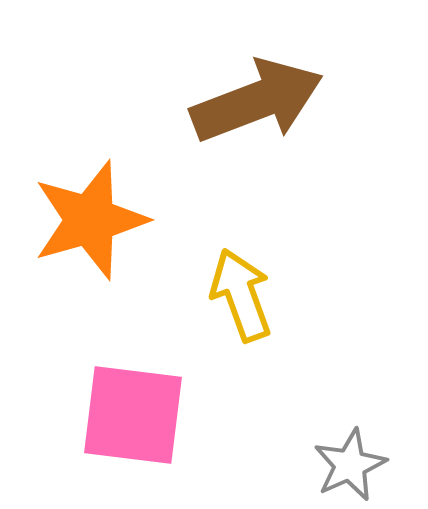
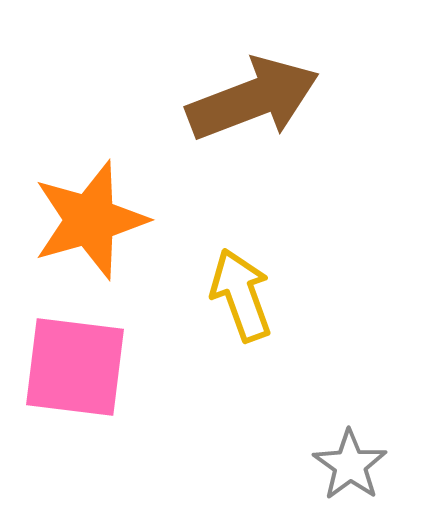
brown arrow: moved 4 px left, 2 px up
pink square: moved 58 px left, 48 px up
gray star: rotated 12 degrees counterclockwise
